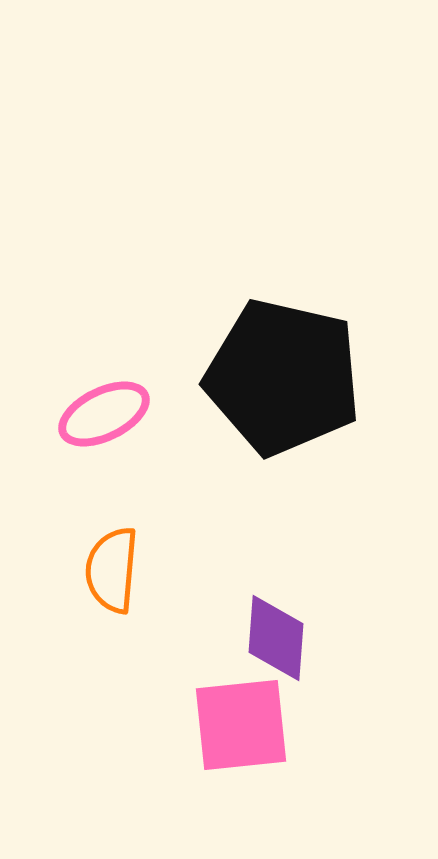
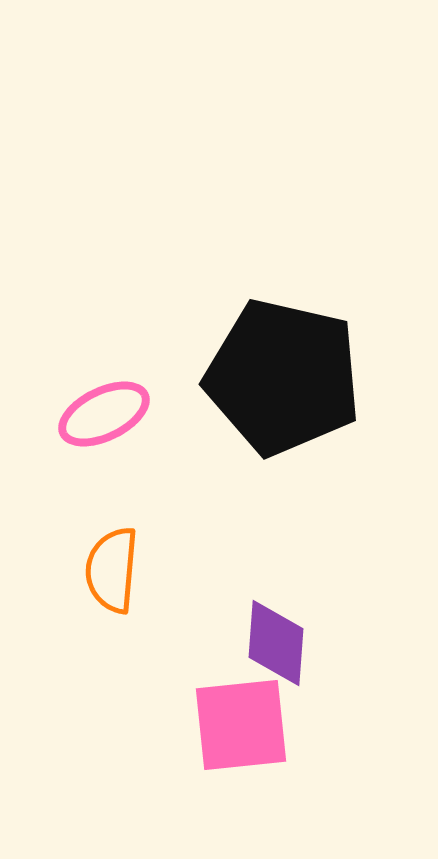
purple diamond: moved 5 px down
